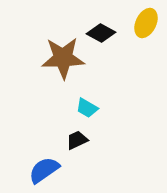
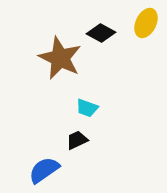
brown star: moved 3 px left; rotated 27 degrees clockwise
cyan trapezoid: rotated 10 degrees counterclockwise
